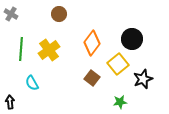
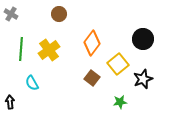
black circle: moved 11 px right
